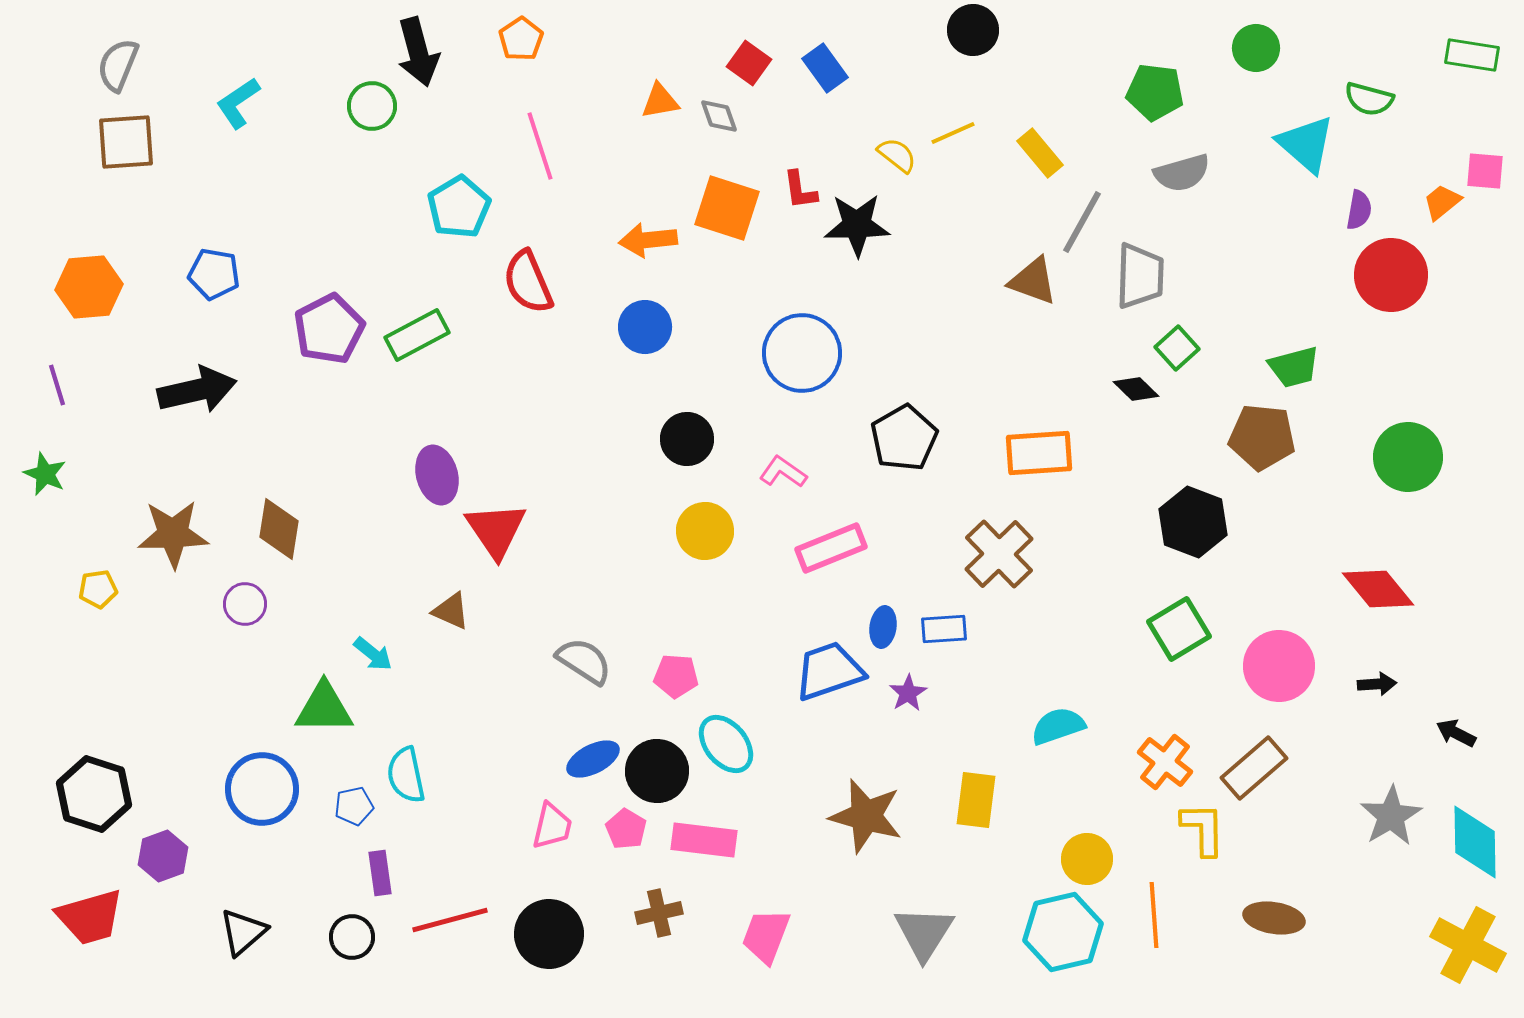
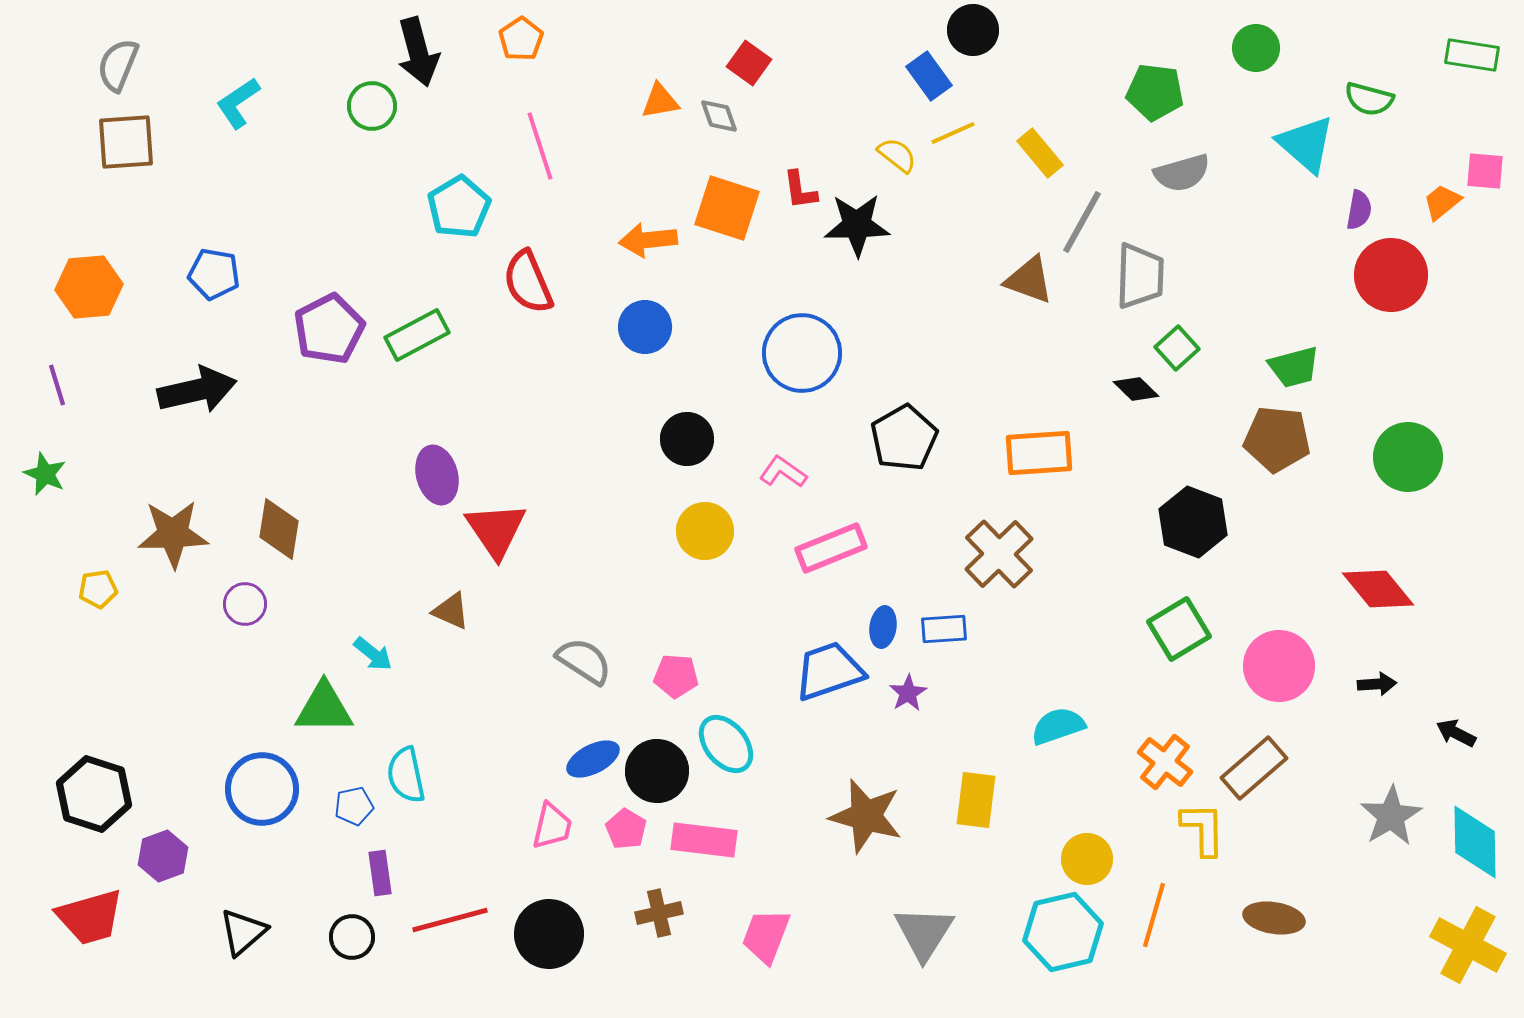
blue rectangle at (825, 68): moved 104 px right, 8 px down
brown triangle at (1033, 281): moved 4 px left, 1 px up
brown pentagon at (1262, 437): moved 15 px right, 2 px down
orange line at (1154, 915): rotated 20 degrees clockwise
